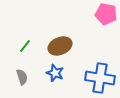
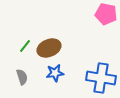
brown ellipse: moved 11 px left, 2 px down
blue star: rotated 30 degrees counterclockwise
blue cross: moved 1 px right
